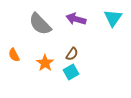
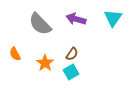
orange semicircle: moved 1 px right, 1 px up
